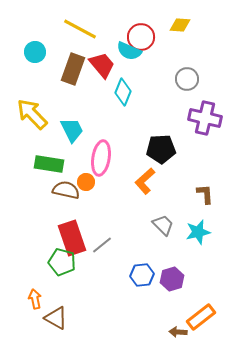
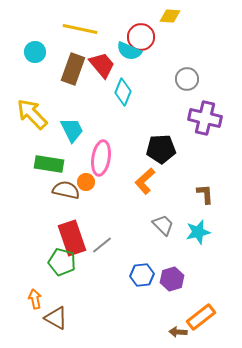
yellow diamond: moved 10 px left, 9 px up
yellow line: rotated 16 degrees counterclockwise
